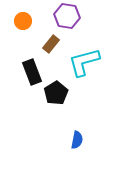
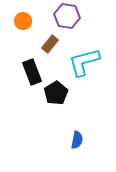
brown rectangle: moved 1 px left
